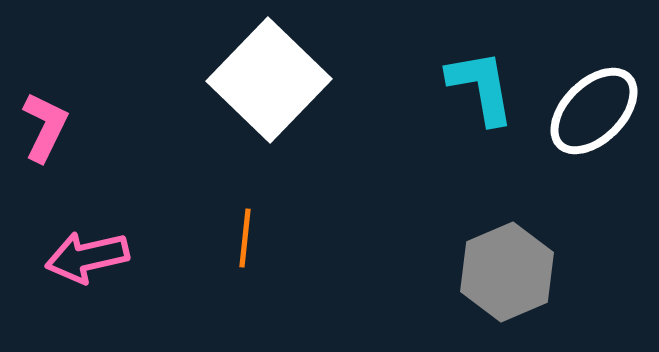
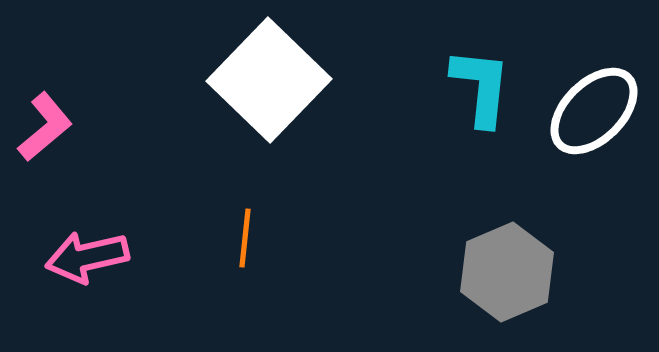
cyan L-shape: rotated 16 degrees clockwise
pink L-shape: rotated 24 degrees clockwise
